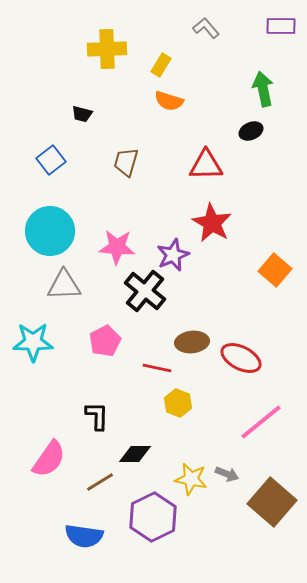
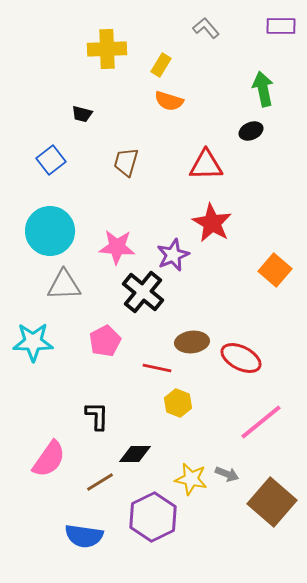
black cross: moved 2 px left, 1 px down
